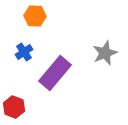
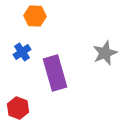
blue cross: moved 2 px left
purple rectangle: rotated 56 degrees counterclockwise
red hexagon: moved 4 px right, 1 px down
